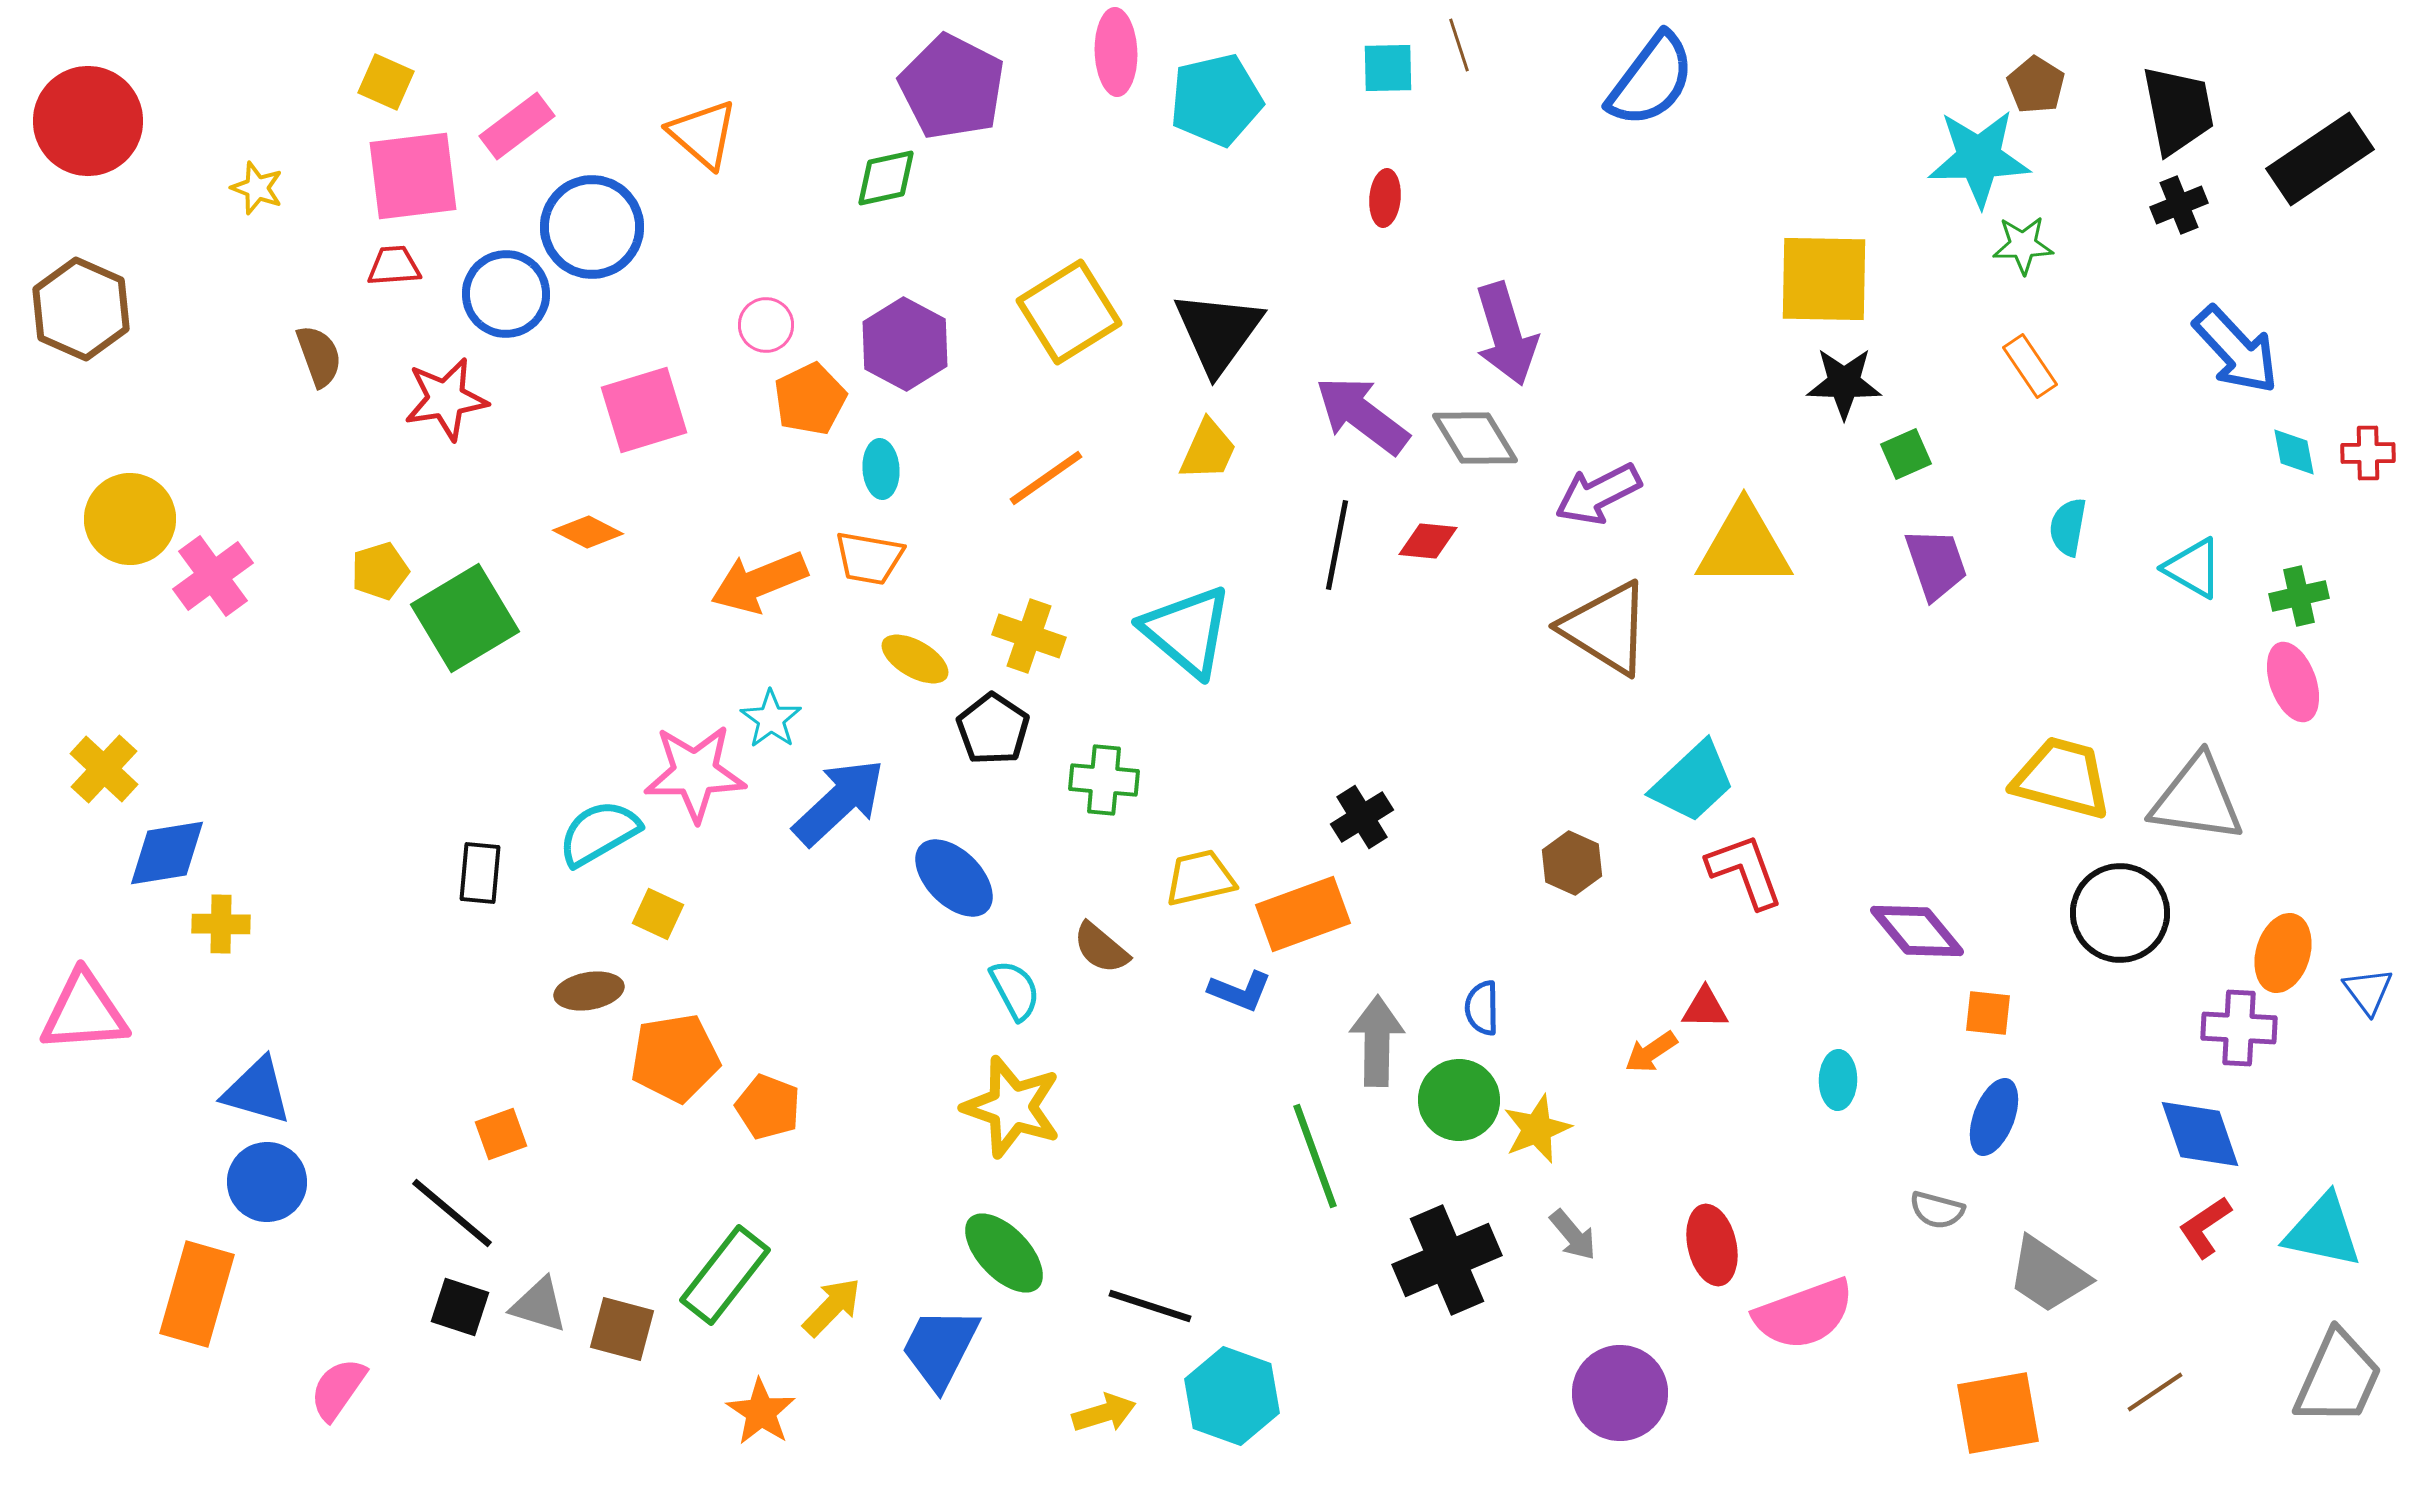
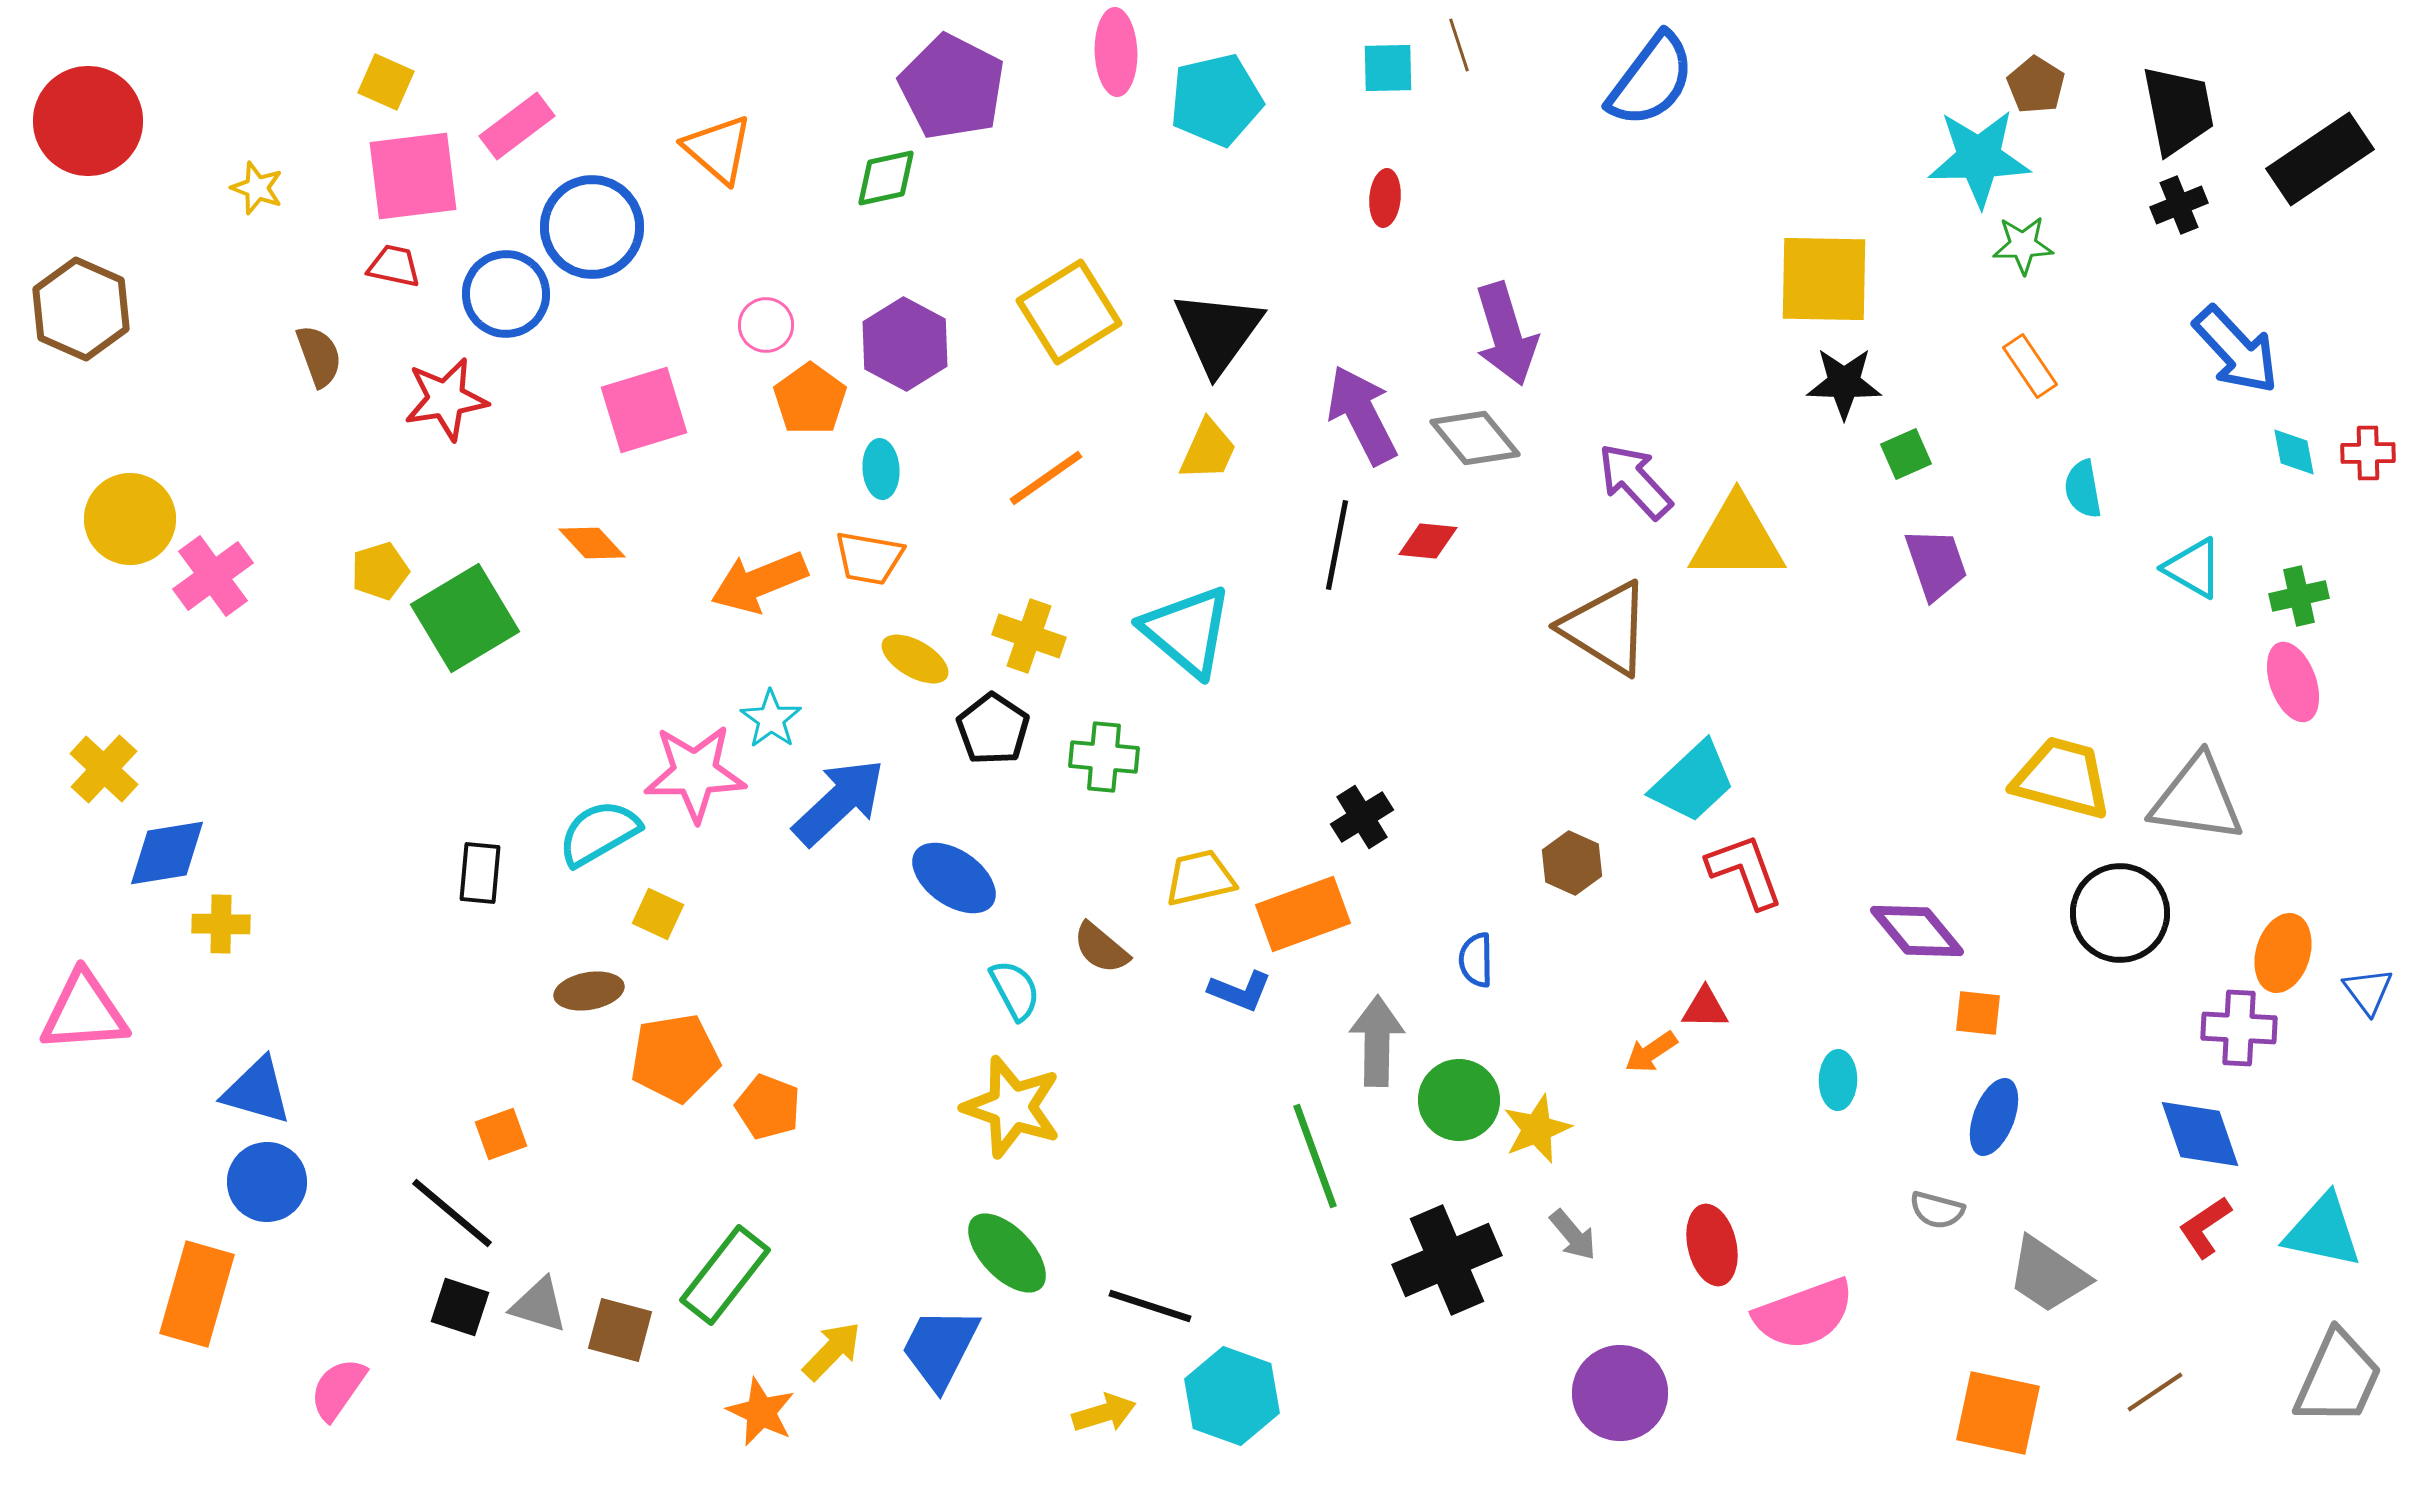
orange triangle at (703, 134): moved 15 px right, 15 px down
red trapezoid at (394, 266): rotated 16 degrees clockwise
orange pentagon at (810, 399): rotated 10 degrees counterclockwise
purple arrow at (1362, 415): rotated 26 degrees clockwise
gray diamond at (1475, 438): rotated 8 degrees counterclockwise
purple arrow at (1598, 494): moved 37 px right, 13 px up; rotated 74 degrees clockwise
cyan semicircle at (2068, 527): moved 15 px right, 38 px up; rotated 20 degrees counterclockwise
orange diamond at (588, 532): moved 4 px right, 11 px down; rotated 20 degrees clockwise
yellow triangle at (1744, 546): moved 7 px left, 7 px up
green cross at (1104, 780): moved 23 px up
blue ellipse at (954, 878): rotated 10 degrees counterclockwise
blue semicircle at (1482, 1008): moved 6 px left, 48 px up
orange square at (1988, 1013): moved 10 px left
green ellipse at (1004, 1253): moved 3 px right
yellow arrow at (832, 1307): moved 44 px down
brown square at (622, 1329): moved 2 px left, 1 px down
orange star at (761, 1412): rotated 8 degrees counterclockwise
orange square at (1998, 1413): rotated 22 degrees clockwise
